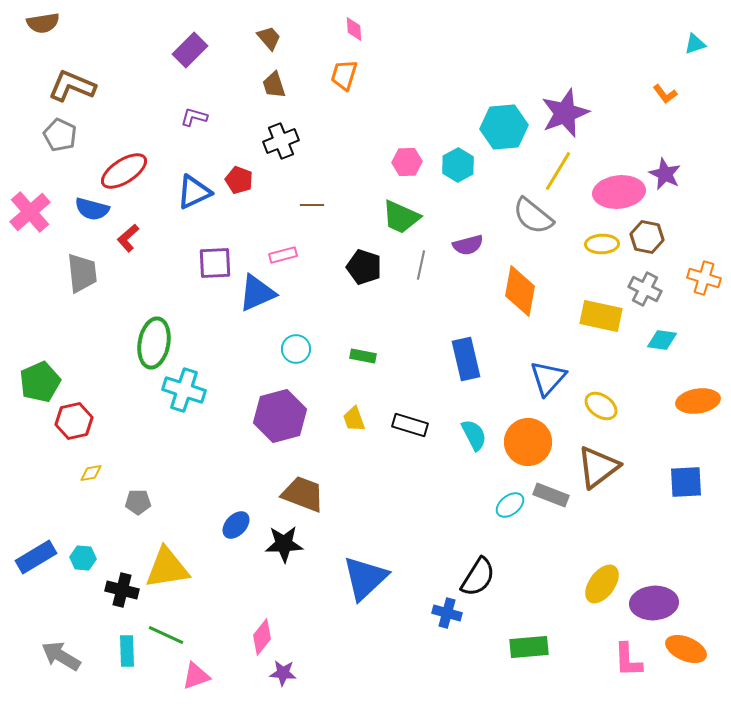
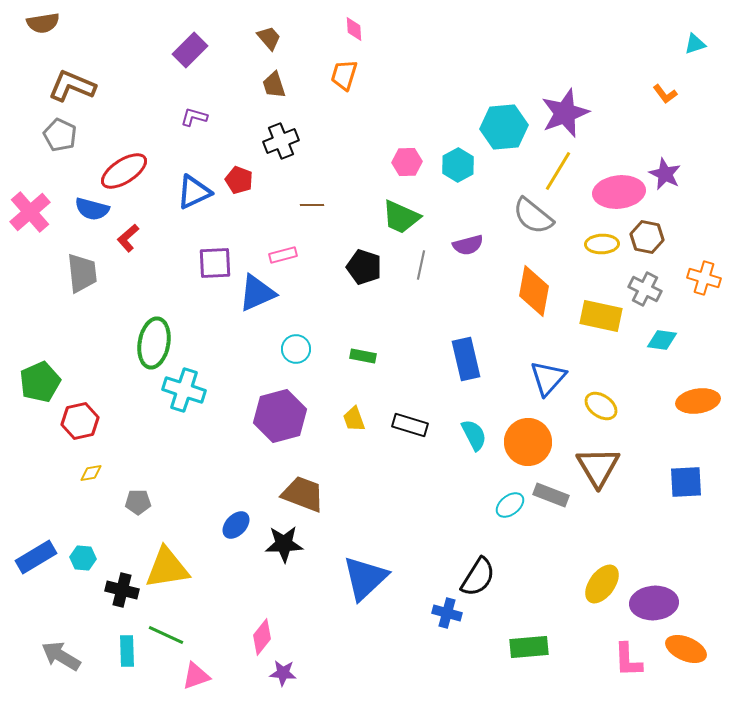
orange diamond at (520, 291): moved 14 px right
red hexagon at (74, 421): moved 6 px right
brown triangle at (598, 467): rotated 24 degrees counterclockwise
